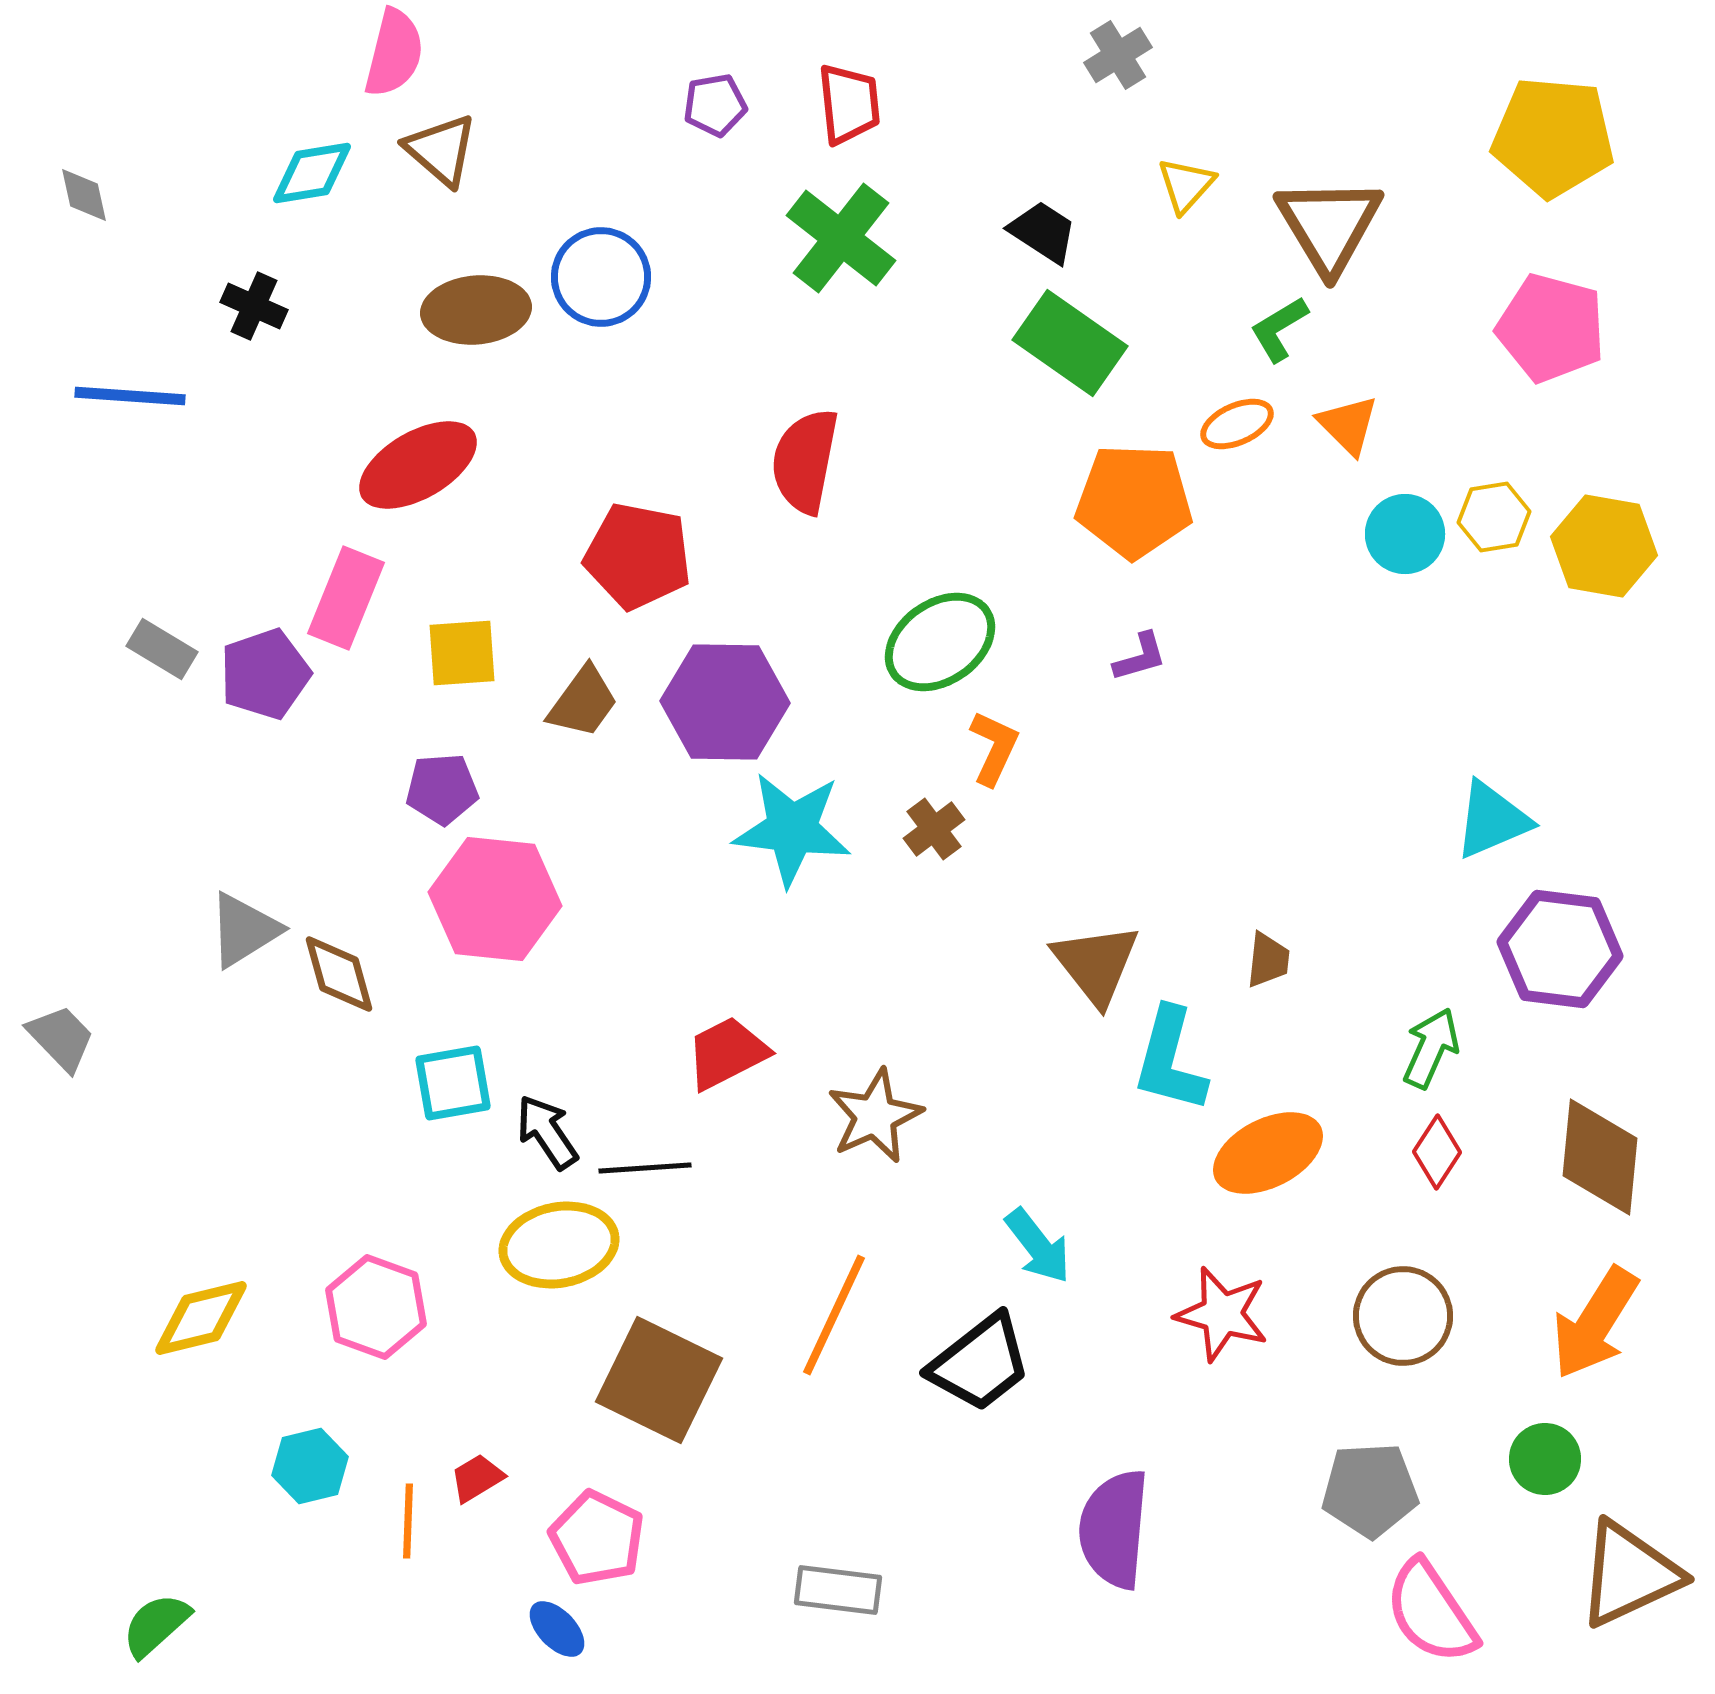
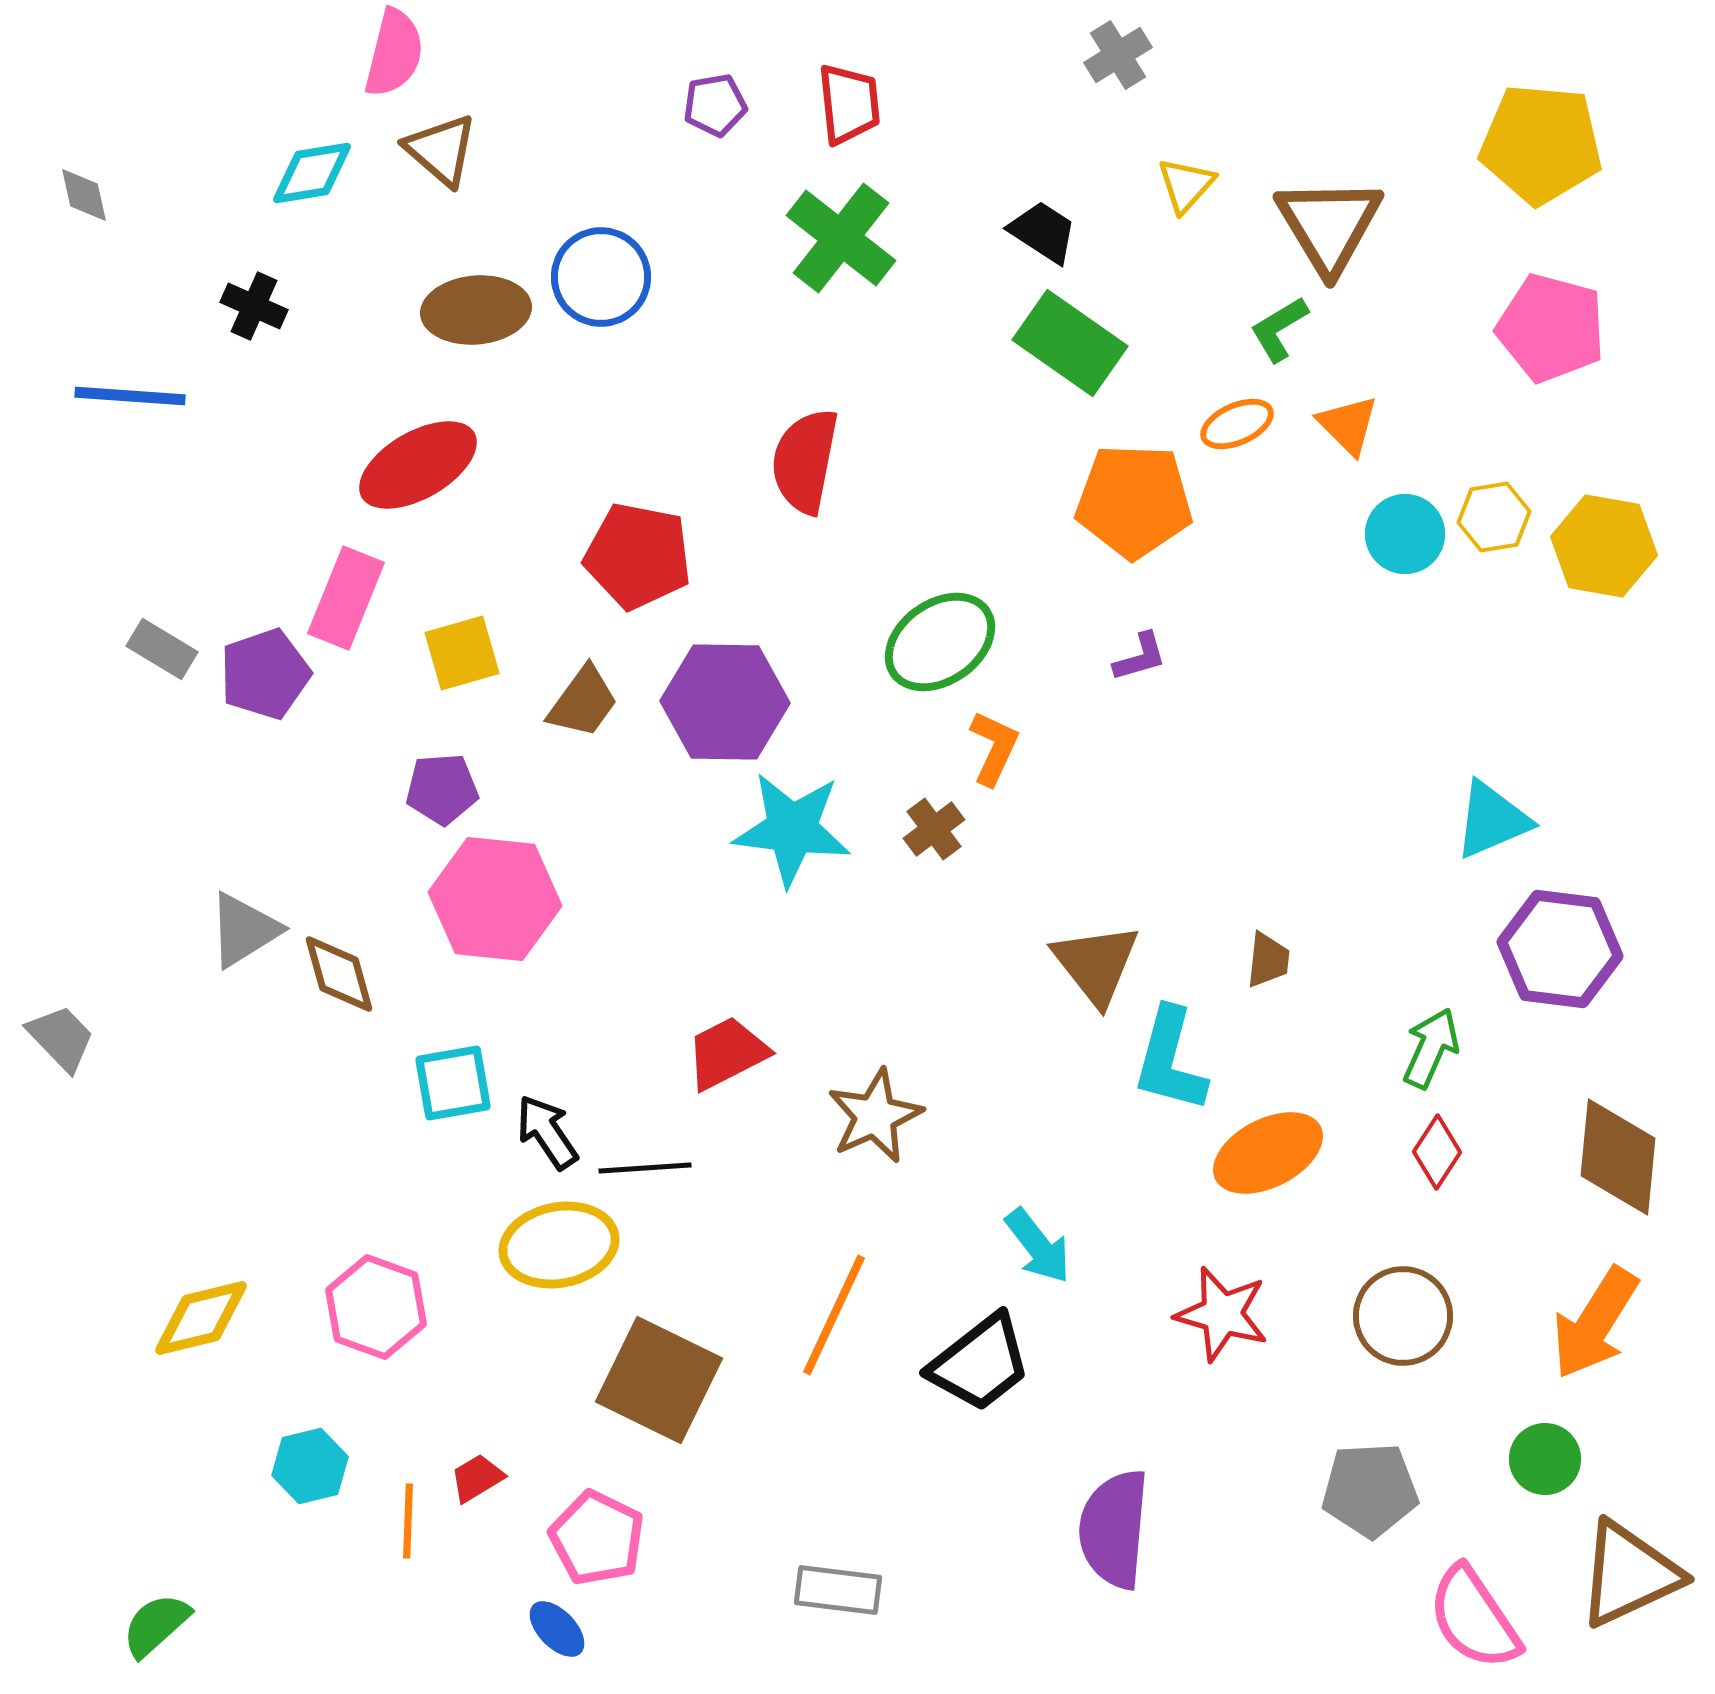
yellow pentagon at (1553, 137): moved 12 px left, 7 px down
yellow square at (462, 653): rotated 12 degrees counterclockwise
brown diamond at (1600, 1157): moved 18 px right
pink semicircle at (1431, 1612): moved 43 px right, 6 px down
